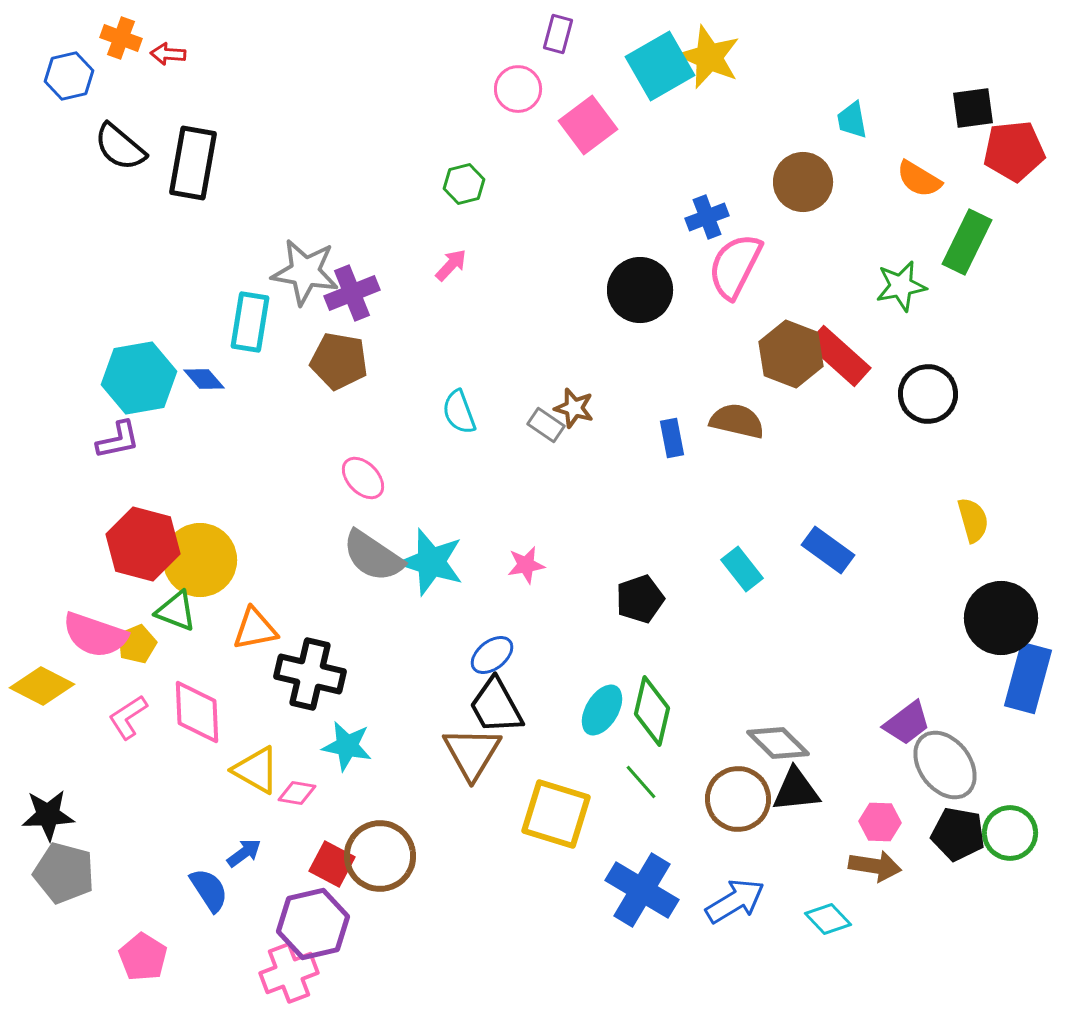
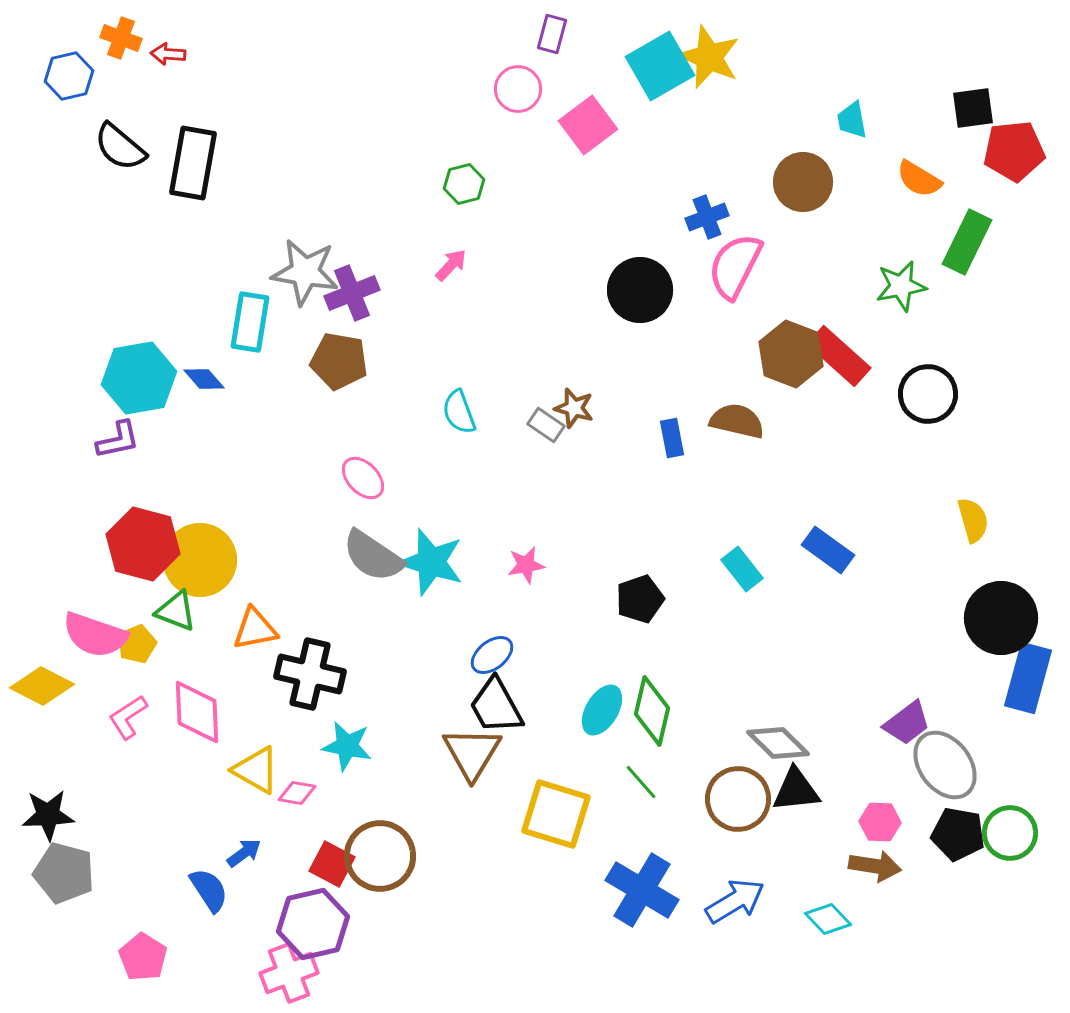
purple rectangle at (558, 34): moved 6 px left
